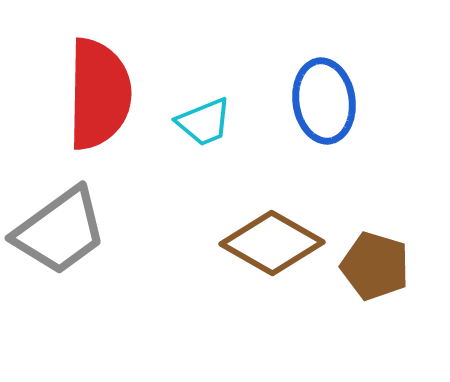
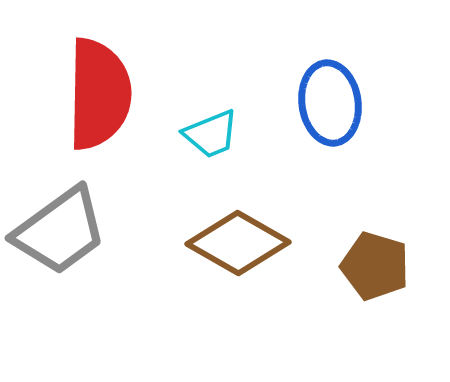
blue ellipse: moved 6 px right, 2 px down
cyan trapezoid: moved 7 px right, 12 px down
brown diamond: moved 34 px left
